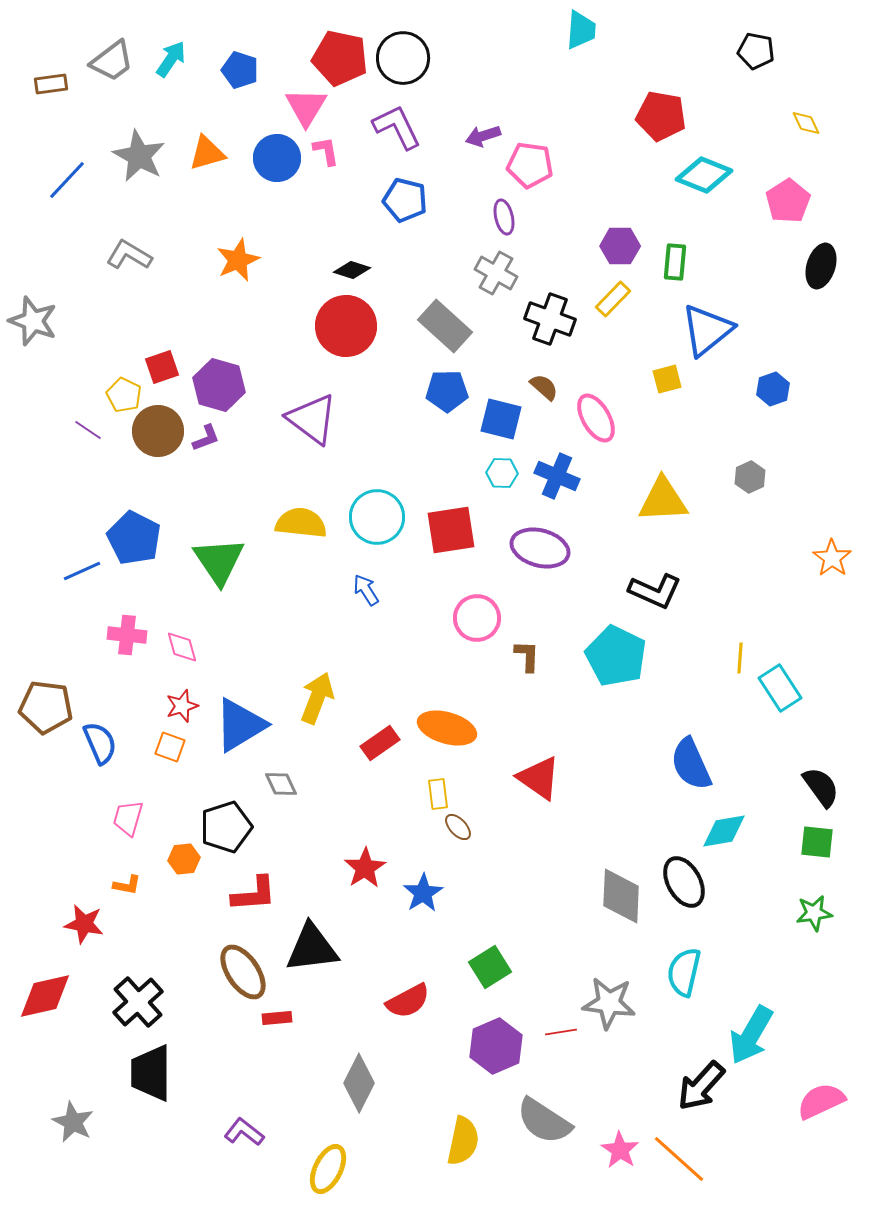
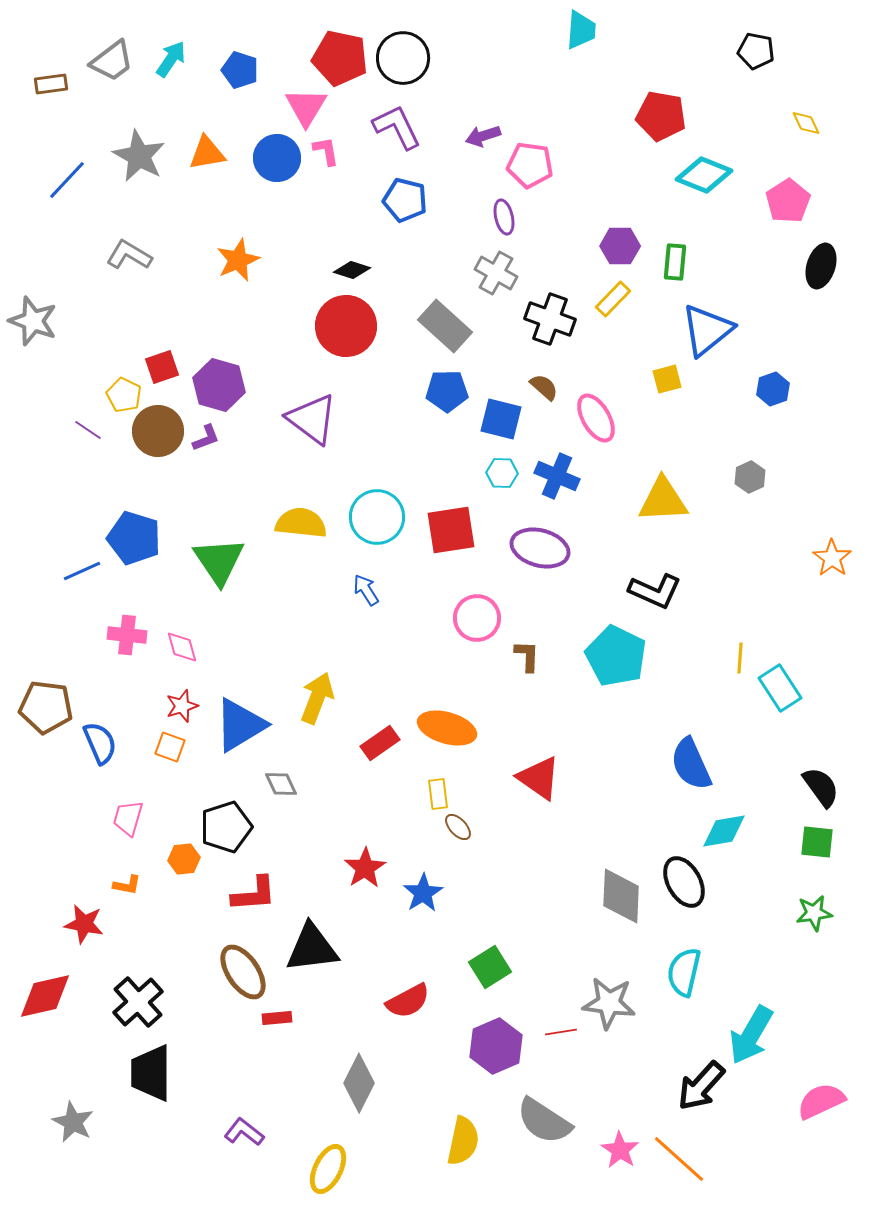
orange triangle at (207, 153): rotated 6 degrees clockwise
blue pentagon at (134, 538): rotated 10 degrees counterclockwise
